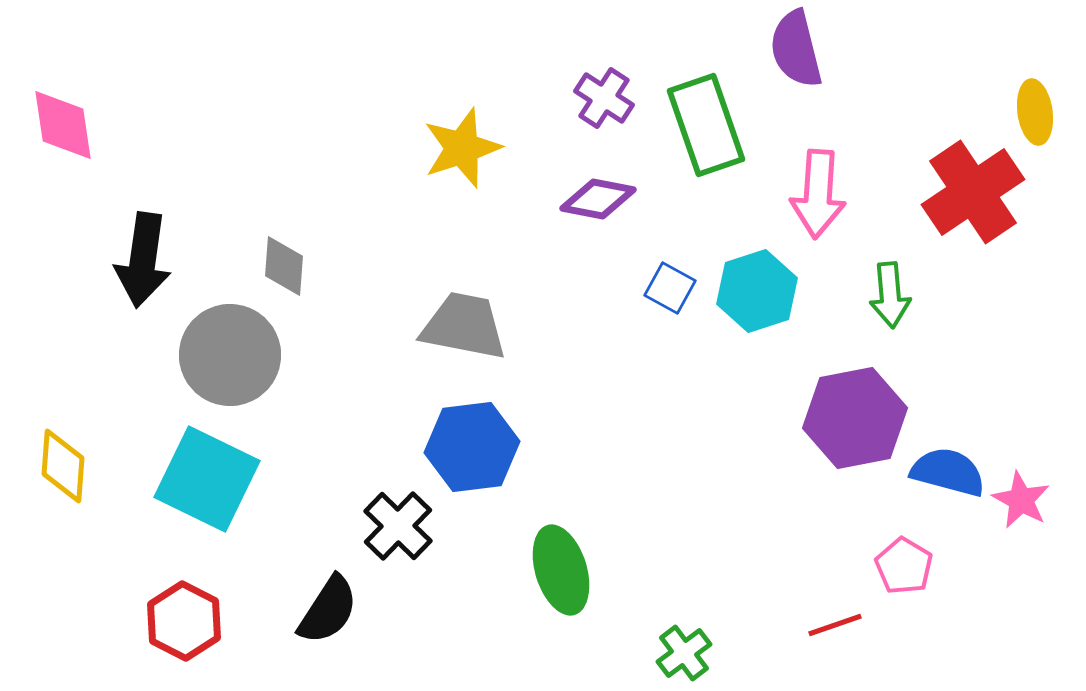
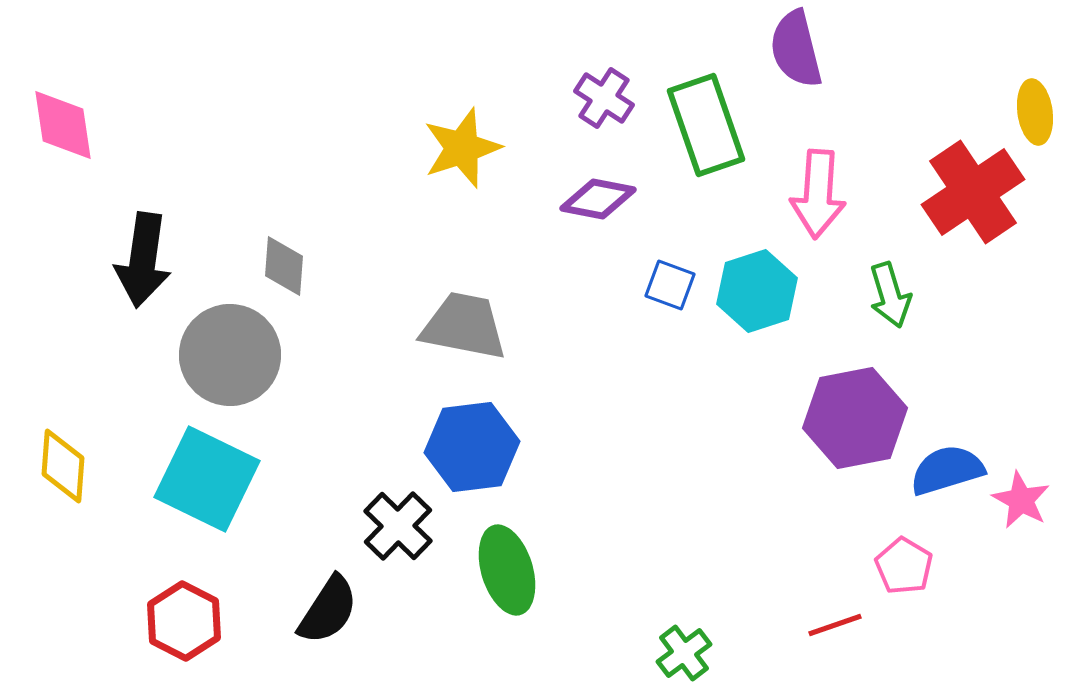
blue square: moved 3 px up; rotated 9 degrees counterclockwise
green arrow: rotated 12 degrees counterclockwise
blue semicircle: moved 1 px left, 2 px up; rotated 32 degrees counterclockwise
green ellipse: moved 54 px left
